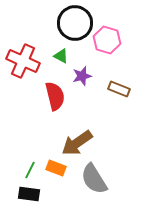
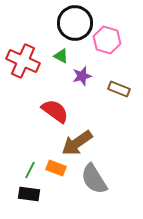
red semicircle: moved 15 px down; rotated 40 degrees counterclockwise
